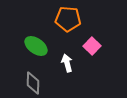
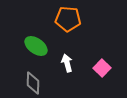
pink square: moved 10 px right, 22 px down
